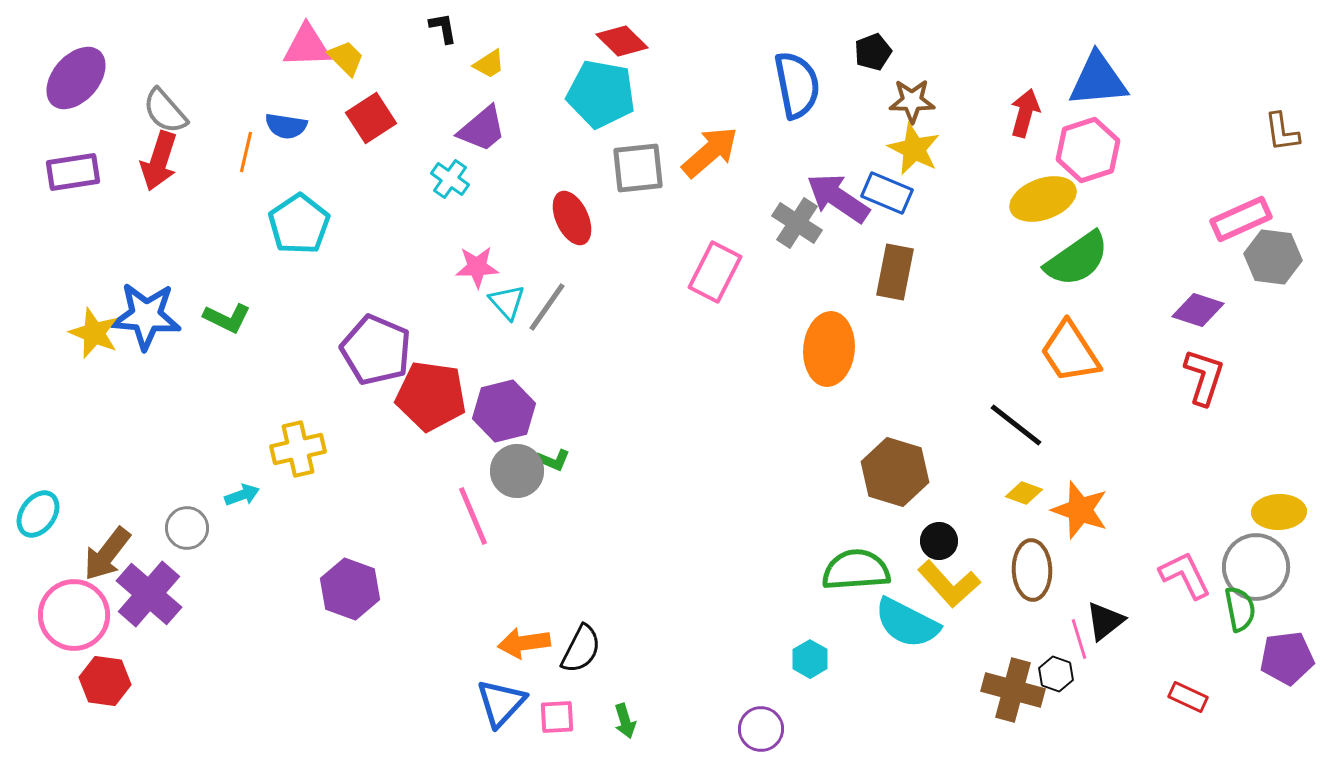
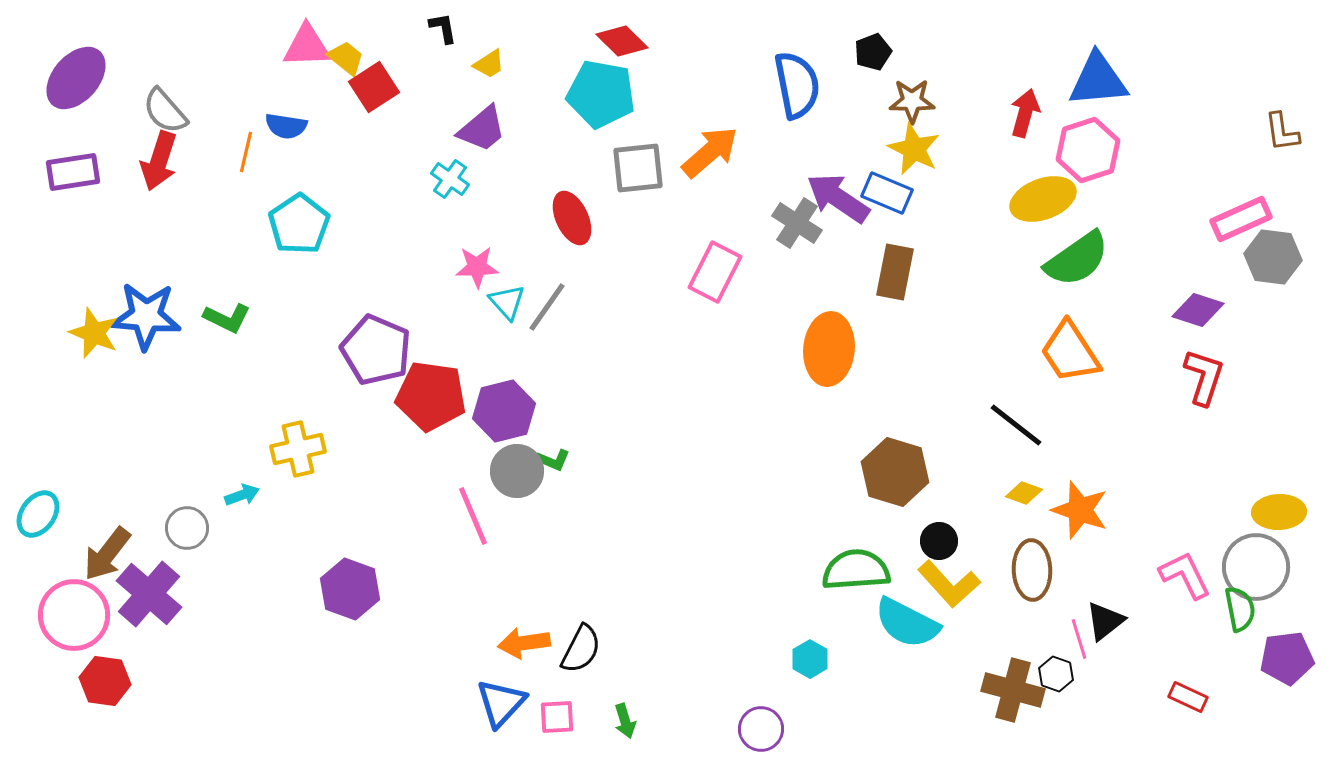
yellow trapezoid at (346, 58): rotated 6 degrees counterclockwise
red square at (371, 118): moved 3 px right, 31 px up
